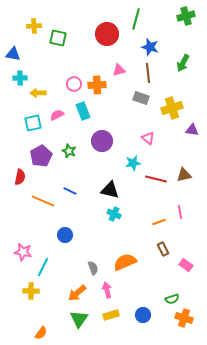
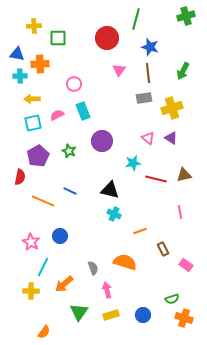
red circle at (107, 34): moved 4 px down
green square at (58, 38): rotated 12 degrees counterclockwise
blue triangle at (13, 54): moved 4 px right
green arrow at (183, 63): moved 8 px down
pink triangle at (119, 70): rotated 40 degrees counterclockwise
cyan cross at (20, 78): moved 2 px up
orange cross at (97, 85): moved 57 px left, 21 px up
yellow arrow at (38, 93): moved 6 px left, 6 px down
gray rectangle at (141, 98): moved 3 px right; rotated 28 degrees counterclockwise
purple triangle at (192, 130): moved 21 px left, 8 px down; rotated 24 degrees clockwise
purple pentagon at (41, 156): moved 3 px left
orange line at (159, 222): moved 19 px left, 9 px down
blue circle at (65, 235): moved 5 px left, 1 px down
pink star at (23, 252): moved 8 px right, 10 px up; rotated 18 degrees clockwise
orange semicircle at (125, 262): rotated 40 degrees clockwise
orange arrow at (77, 293): moved 13 px left, 9 px up
green triangle at (79, 319): moved 7 px up
orange semicircle at (41, 333): moved 3 px right, 1 px up
